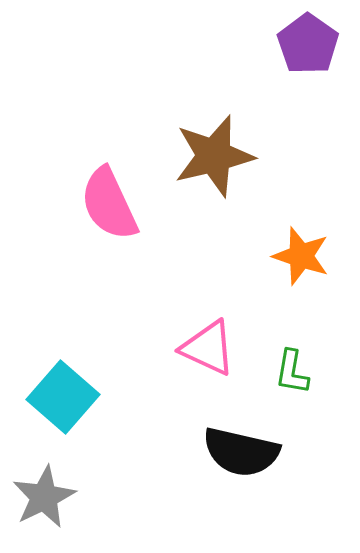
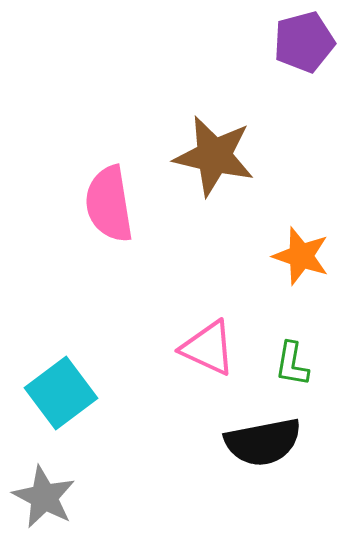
purple pentagon: moved 4 px left, 2 px up; rotated 22 degrees clockwise
brown star: rotated 26 degrees clockwise
pink semicircle: rotated 16 degrees clockwise
green L-shape: moved 8 px up
cyan square: moved 2 px left, 4 px up; rotated 12 degrees clockwise
black semicircle: moved 22 px right, 10 px up; rotated 24 degrees counterclockwise
gray star: rotated 18 degrees counterclockwise
